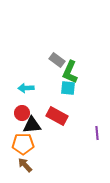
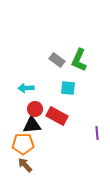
green L-shape: moved 9 px right, 12 px up
red circle: moved 13 px right, 4 px up
